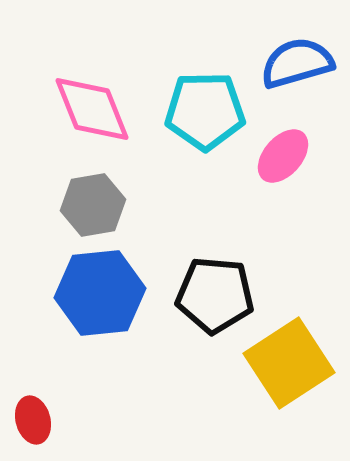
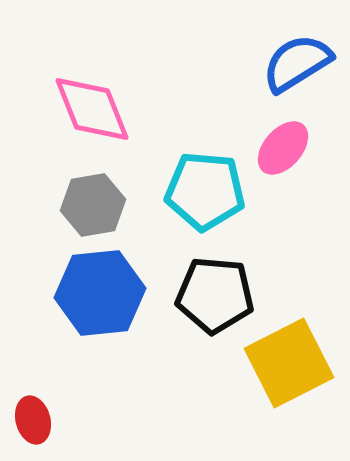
blue semicircle: rotated 16 degrees counterclockwise
cyan pentagon: moved 80 px down; rotated 6 degrees clockwise
pink ellipse: moved 8 px up
yellow square: rotated 6 degrees clockwise
